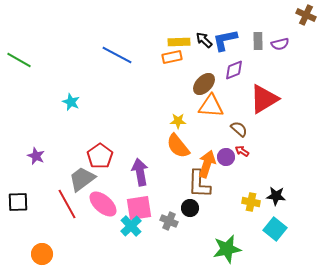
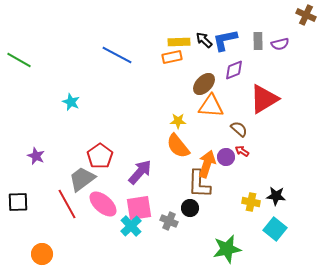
purple arrow: rotated 52 degrees clockwise
